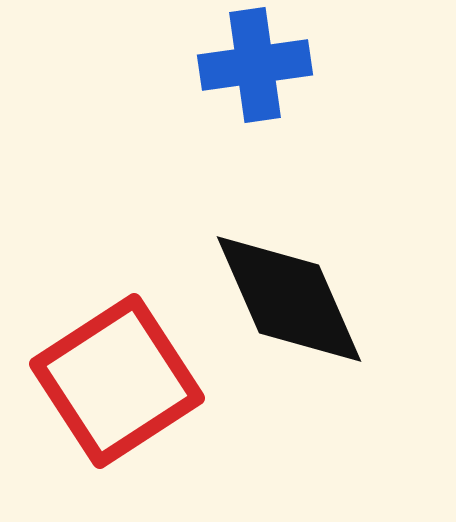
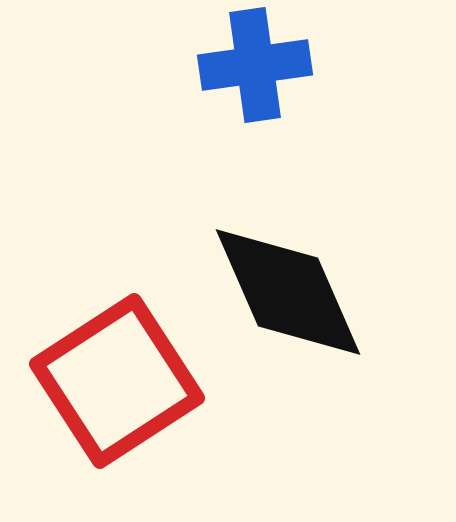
black diamond: moved 1 px left, 7 px up
